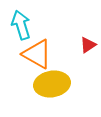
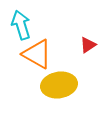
yellow ellipse: moved 7 px right, 1 px down
